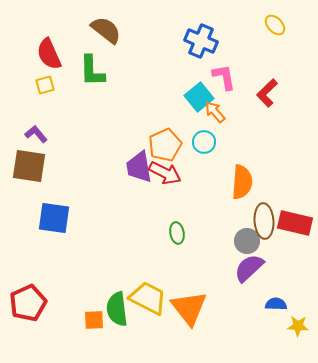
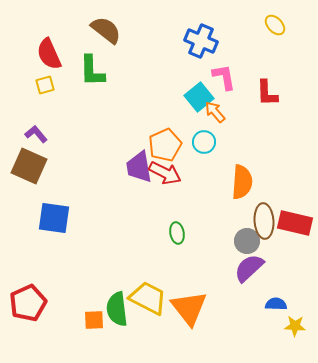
red L-shape: rotated 48 degrees counterclockwise
brown square: rotated 15 degrees clockwise
yellow star: moved 3 px left
